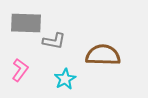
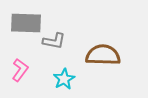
cyan star: moved 1 px left
